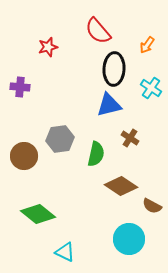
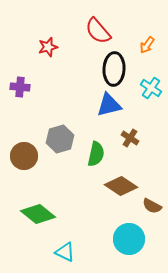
gray hexagon: rotated 8 degrees counterclockwise
